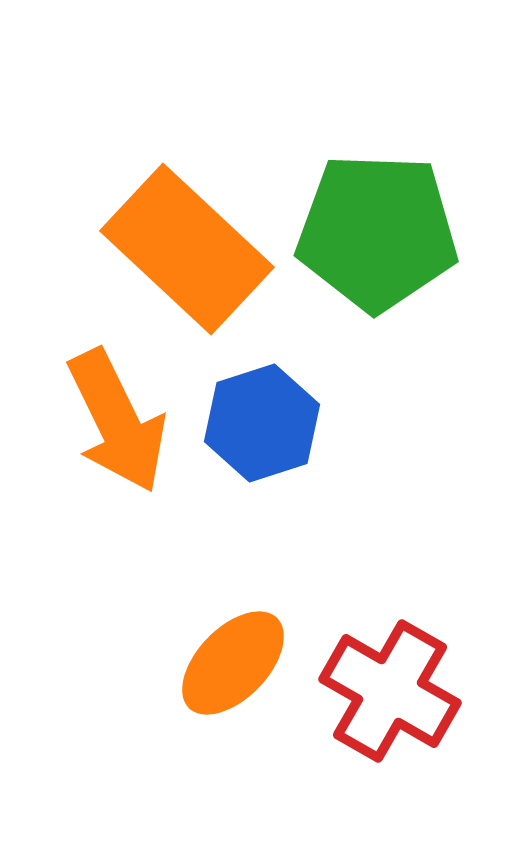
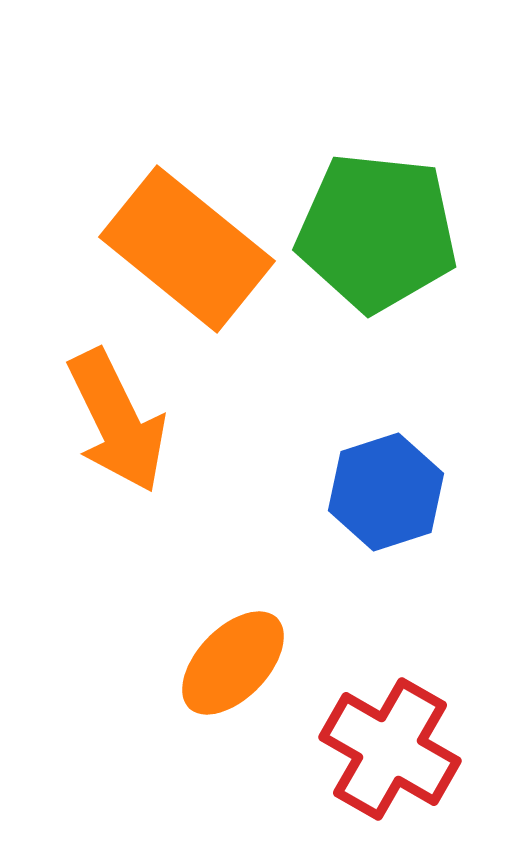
green pentagon: rotated 4 degrees clockwise
orange rectangle: rotated 4 degrees counterclockwise
blue hexagon: moved 124 px right, 69 px down
red cross: moved 58 px down
